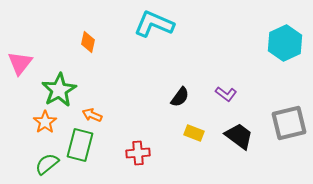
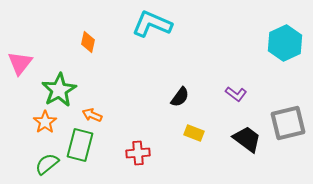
cyan L-shape: moved 2 px left
purple L-shape: moved 10 px right
gray square: moved 1 px left
black trapezoid: moved 8 px right, 3 px down
